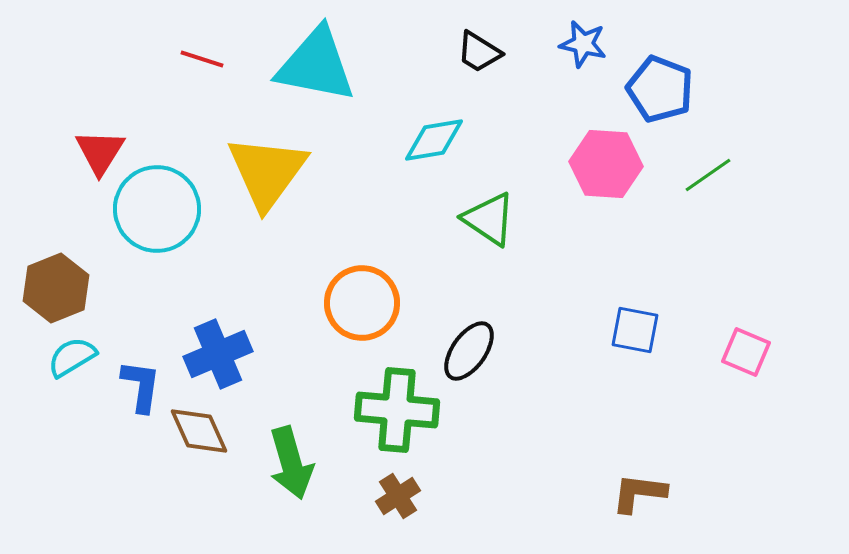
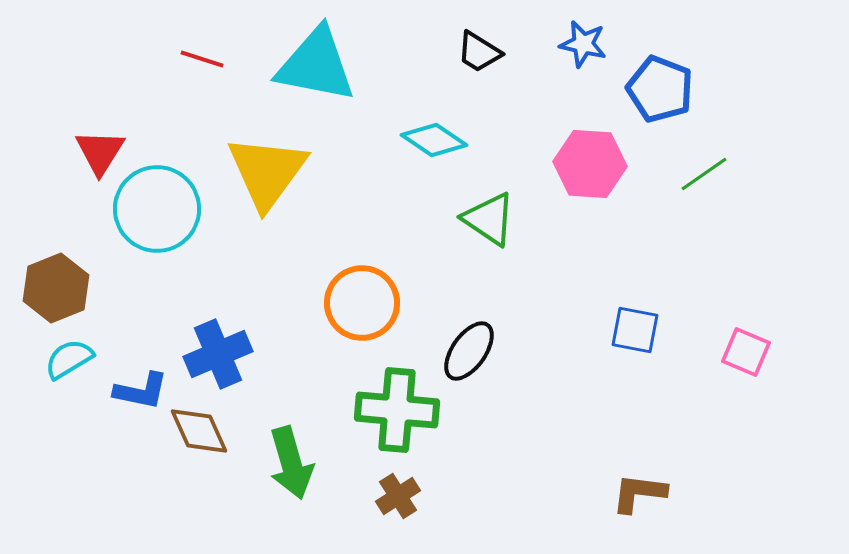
cyan diamond: rotated 44 degrees clockwise
pink hexagon: moved 16 px left
green line: moved 4 px left, 1 px up
cyan semicircle: moved 3 px left, 2 px down
blue L-shape: moved 5 px down; rotated 94 degrees clockwise
